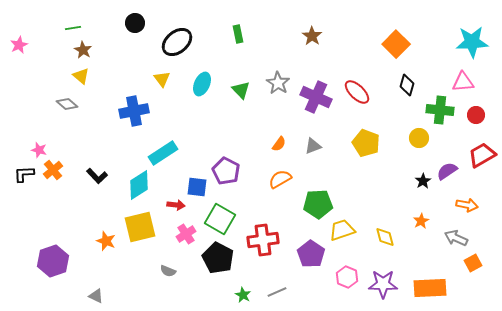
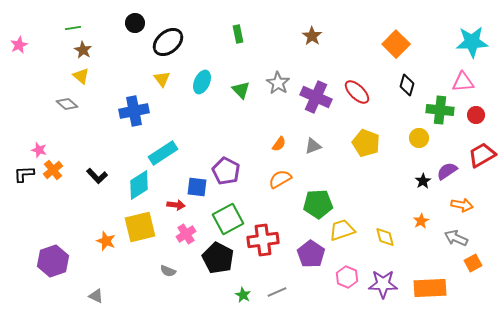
black ellipse at (177, 42): moved 9 px left
cyan ellipse at (202, 84): moved 2 px up
orange arrow at (467, 205): moved 5 px left
green square at (220, 219): moved 8 px right; rotated 32 degrees clockwise
